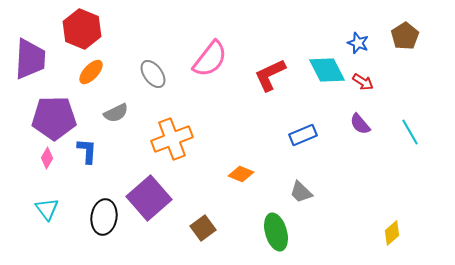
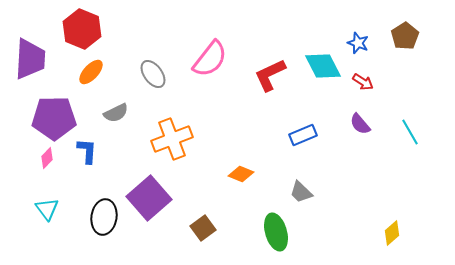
cyan diamond: moved 4 px left, 4 px up
pink diamond: rotated 15 degrees clockwise
